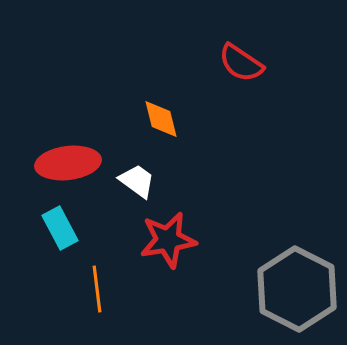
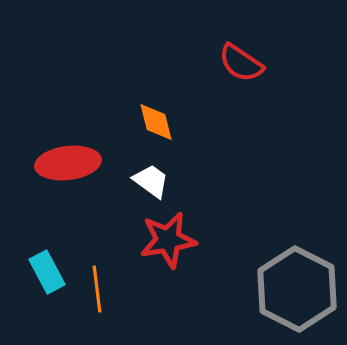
orange diamond: moved 5 px left, 3 px down
white trapezoid: moved 14 px right
cyan rectangle: moved 13 px left, 44 px down
